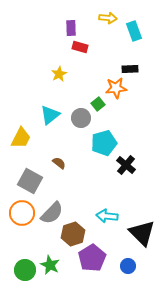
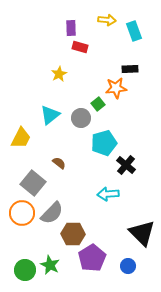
yellow arrow: moved 1 px left, 2 px down
gray square: moved 3 px right, 2 px down; rotated 10 degrees clockwise
cyan arrow: moved 1 px right, 22 px up; rotated 10 degrees counterclockwise
brown hexagon: rotated 20 degrees clockwise
